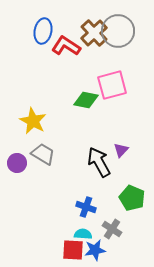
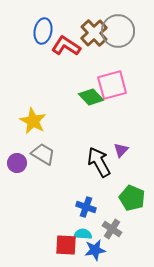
green diamond: moved 5 px right, 3 px up; rotated 35 degrees clockwise
red square: moved 7 px left, 5 px up
